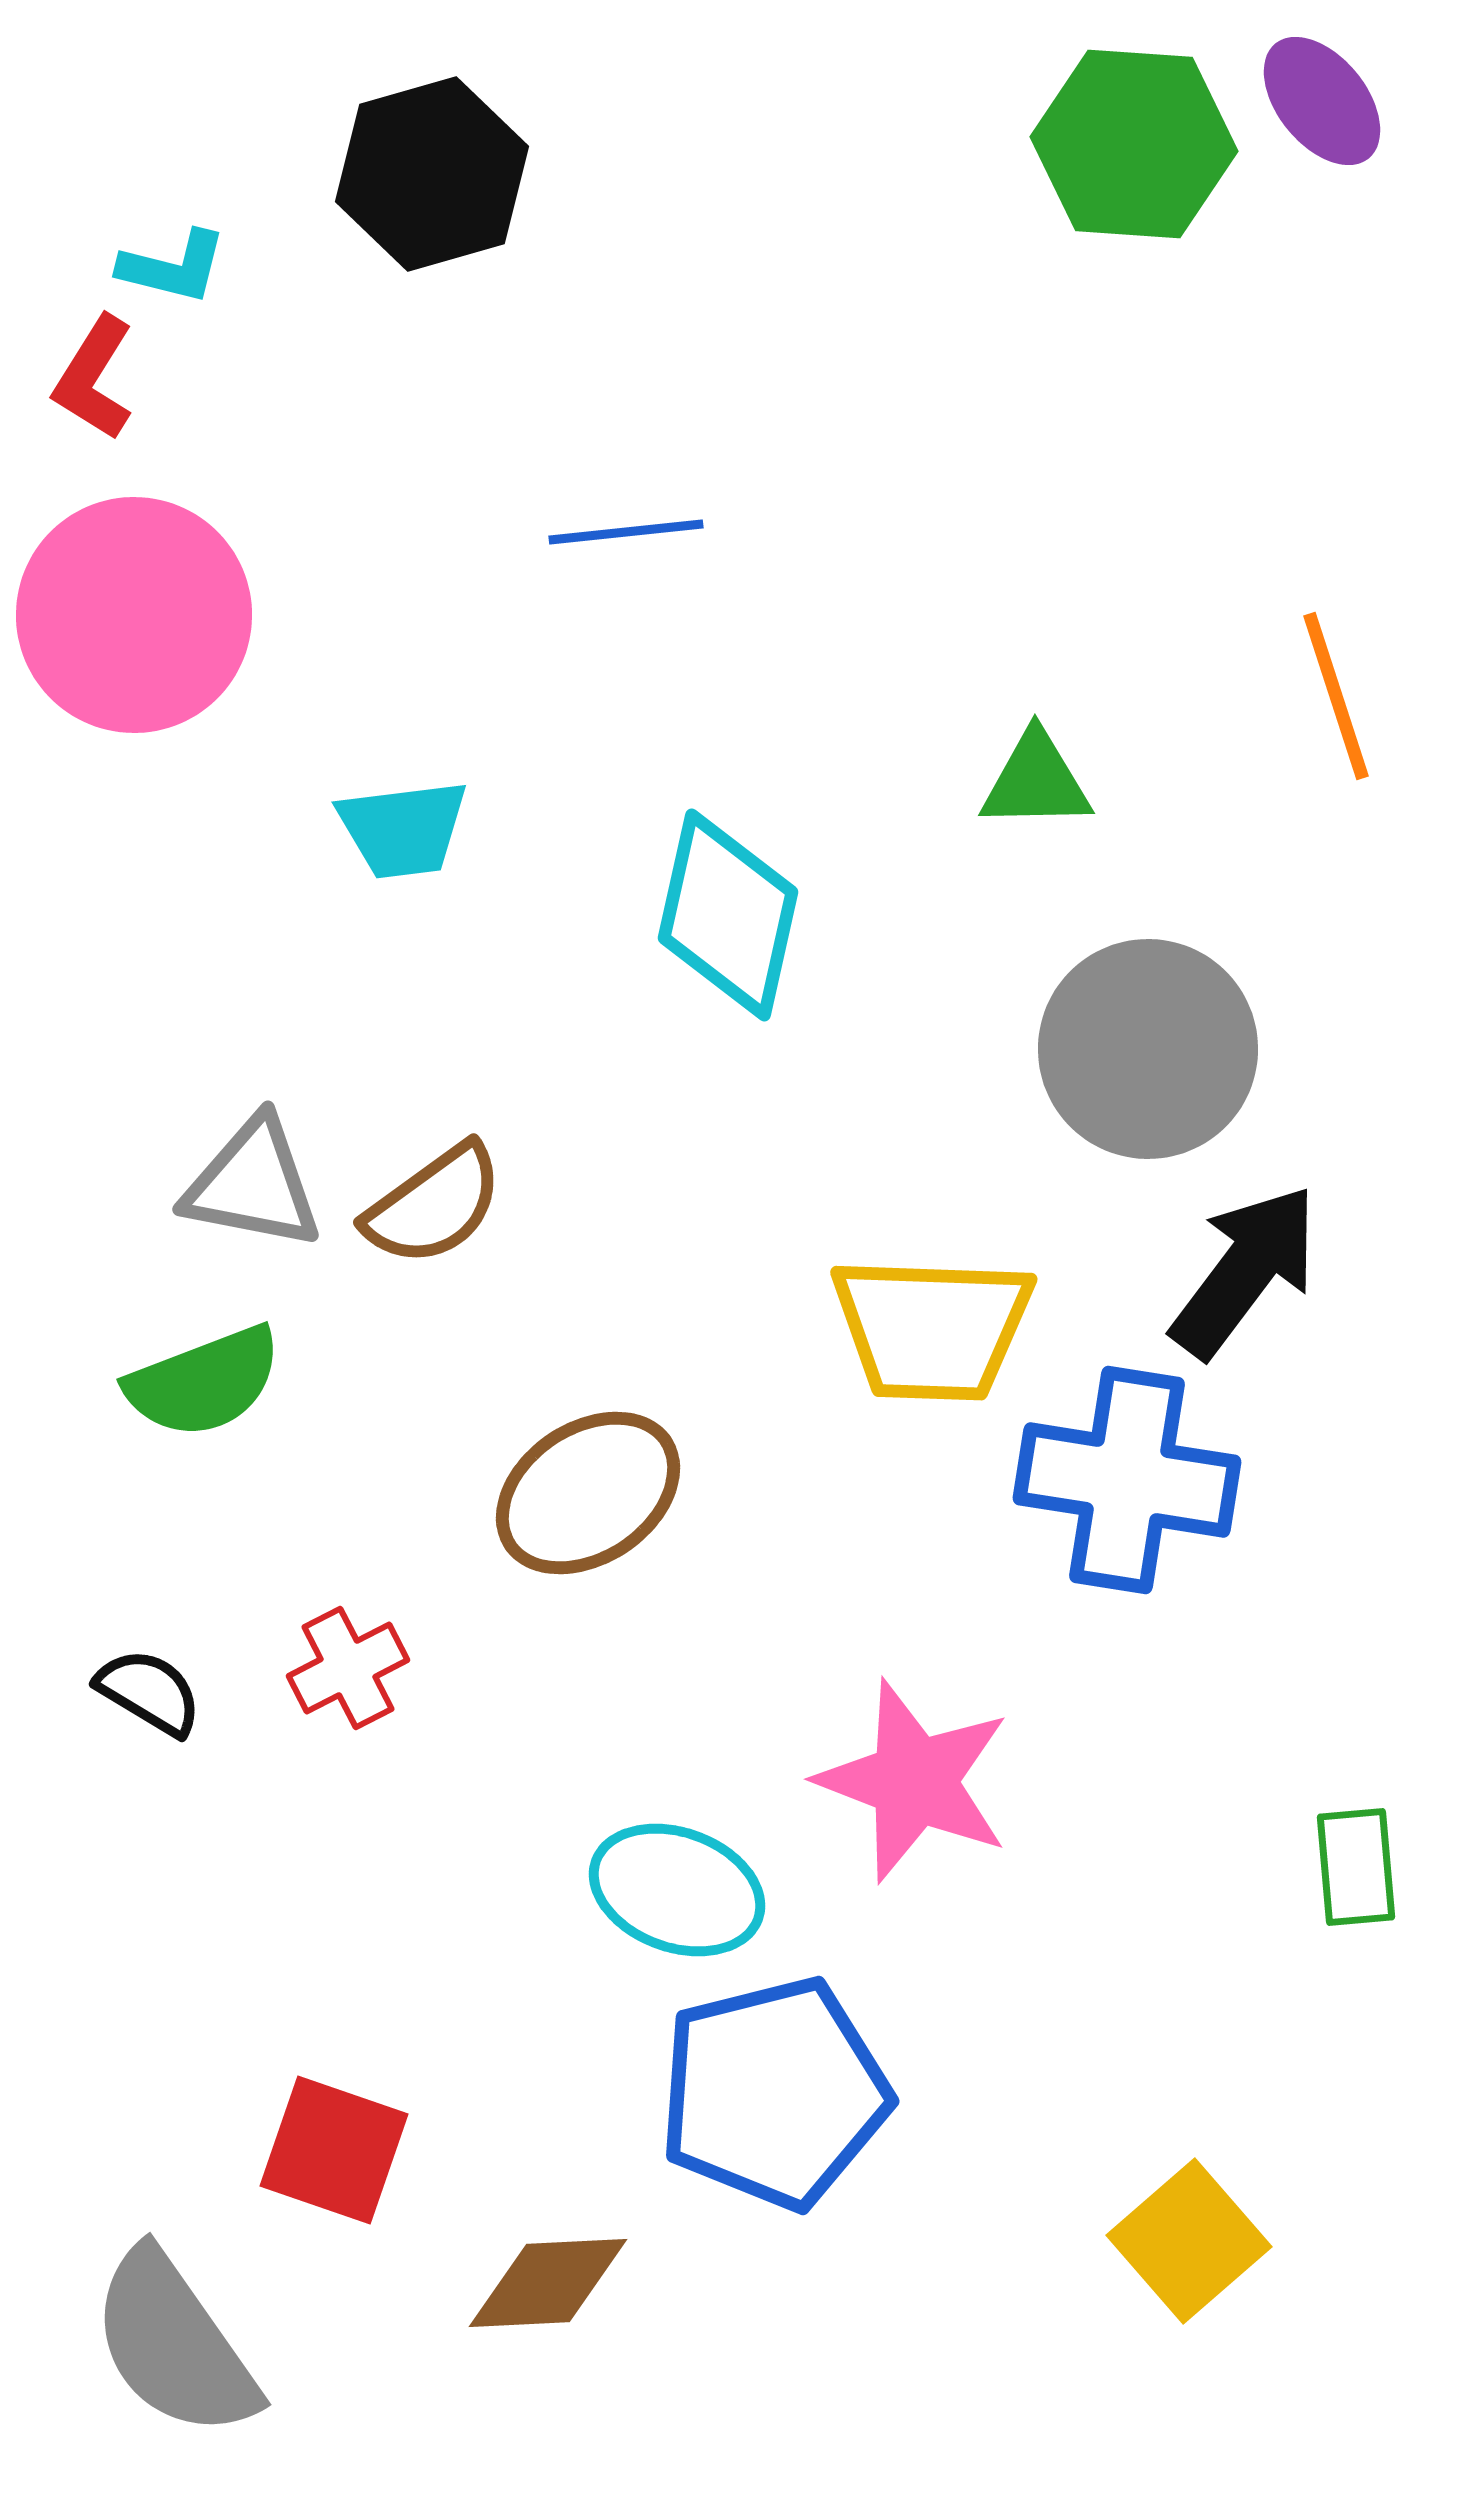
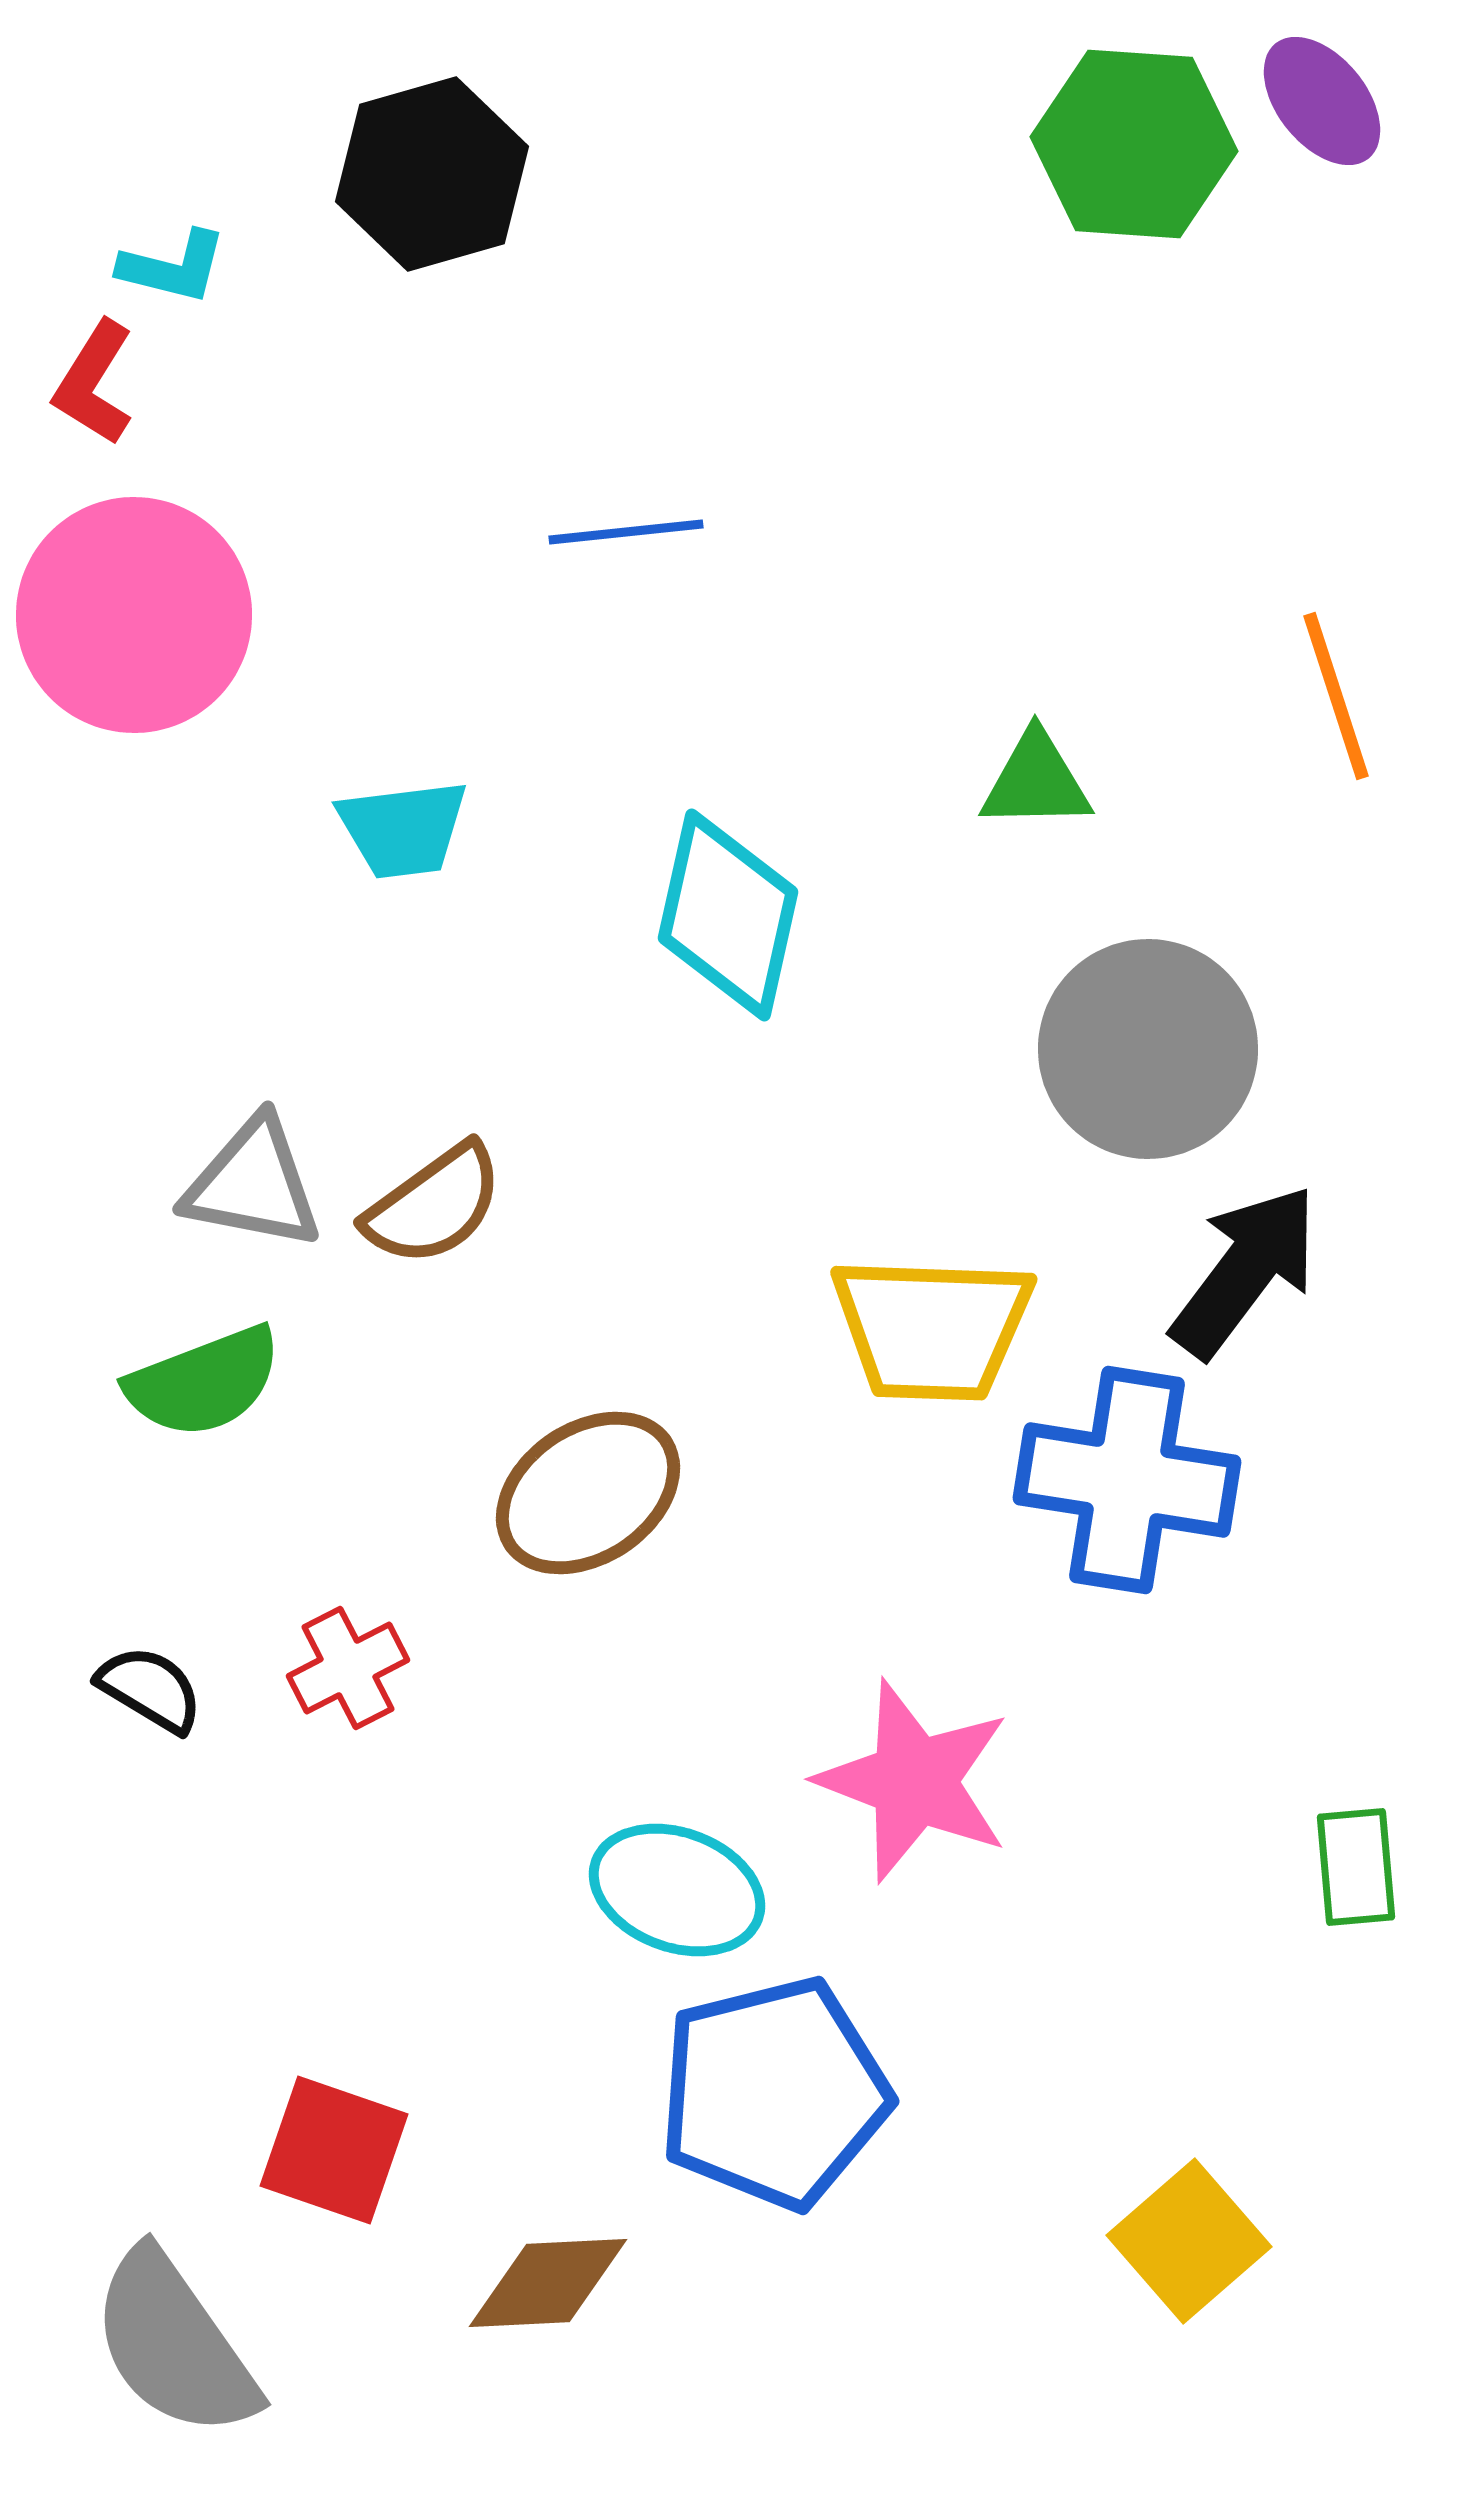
red L-shape: moved 5 px down
black semicircle: moved 1 px right, 3 px up
